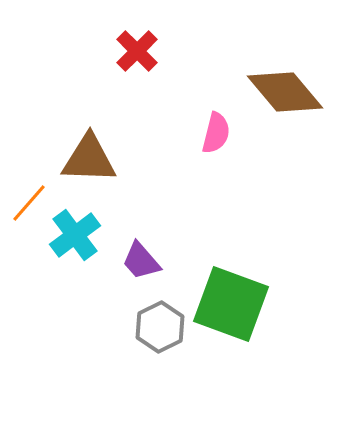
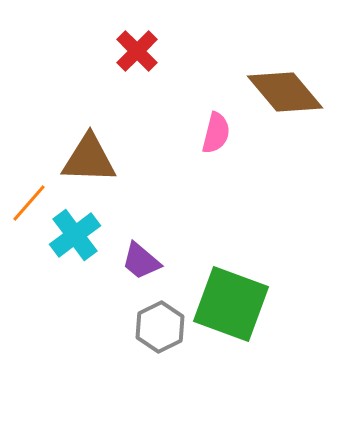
purple trapezoid: rotated 9 degrees counterclockwise
